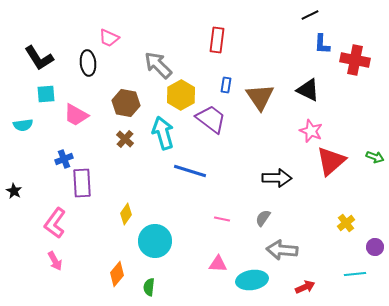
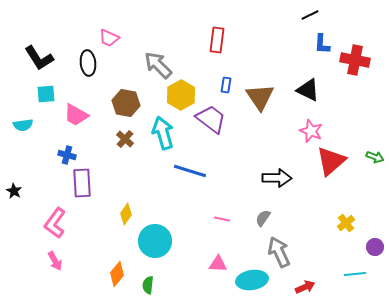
blue cross at (64, 159): moved 3 px right, 4 px up; rotated 36 degrees clockwise
gray arrow at (282, 250): moved 3 px left, 2 px down; rotated 60 degrees clockwise
green semicircle at (149, 287): moved 1 px left, 2 px up
